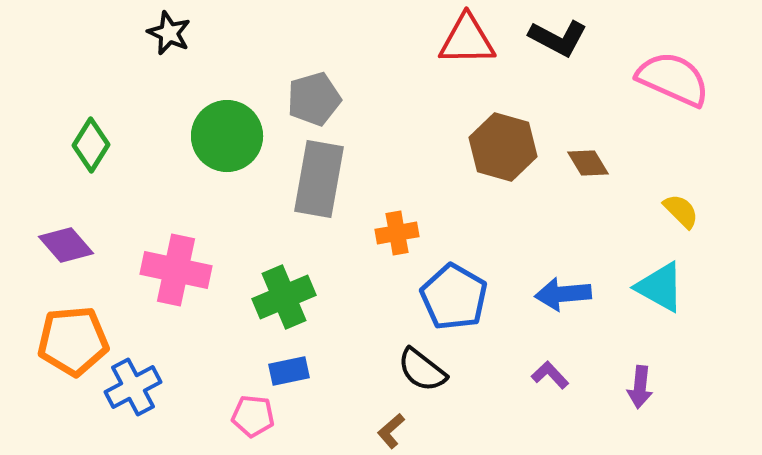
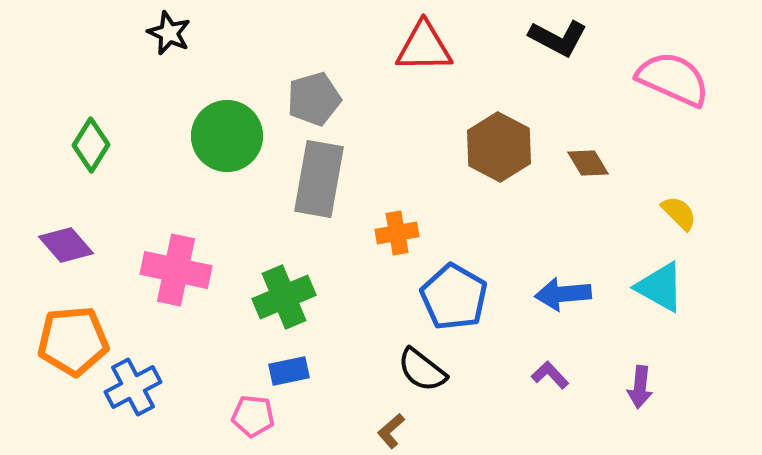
red triangle: moved 43 px left, 7 px down
brown hexagon: moved 4 px left; rotated 12 degrees clockwise
yellow semicircle: moved 2 px left, 2 px down
